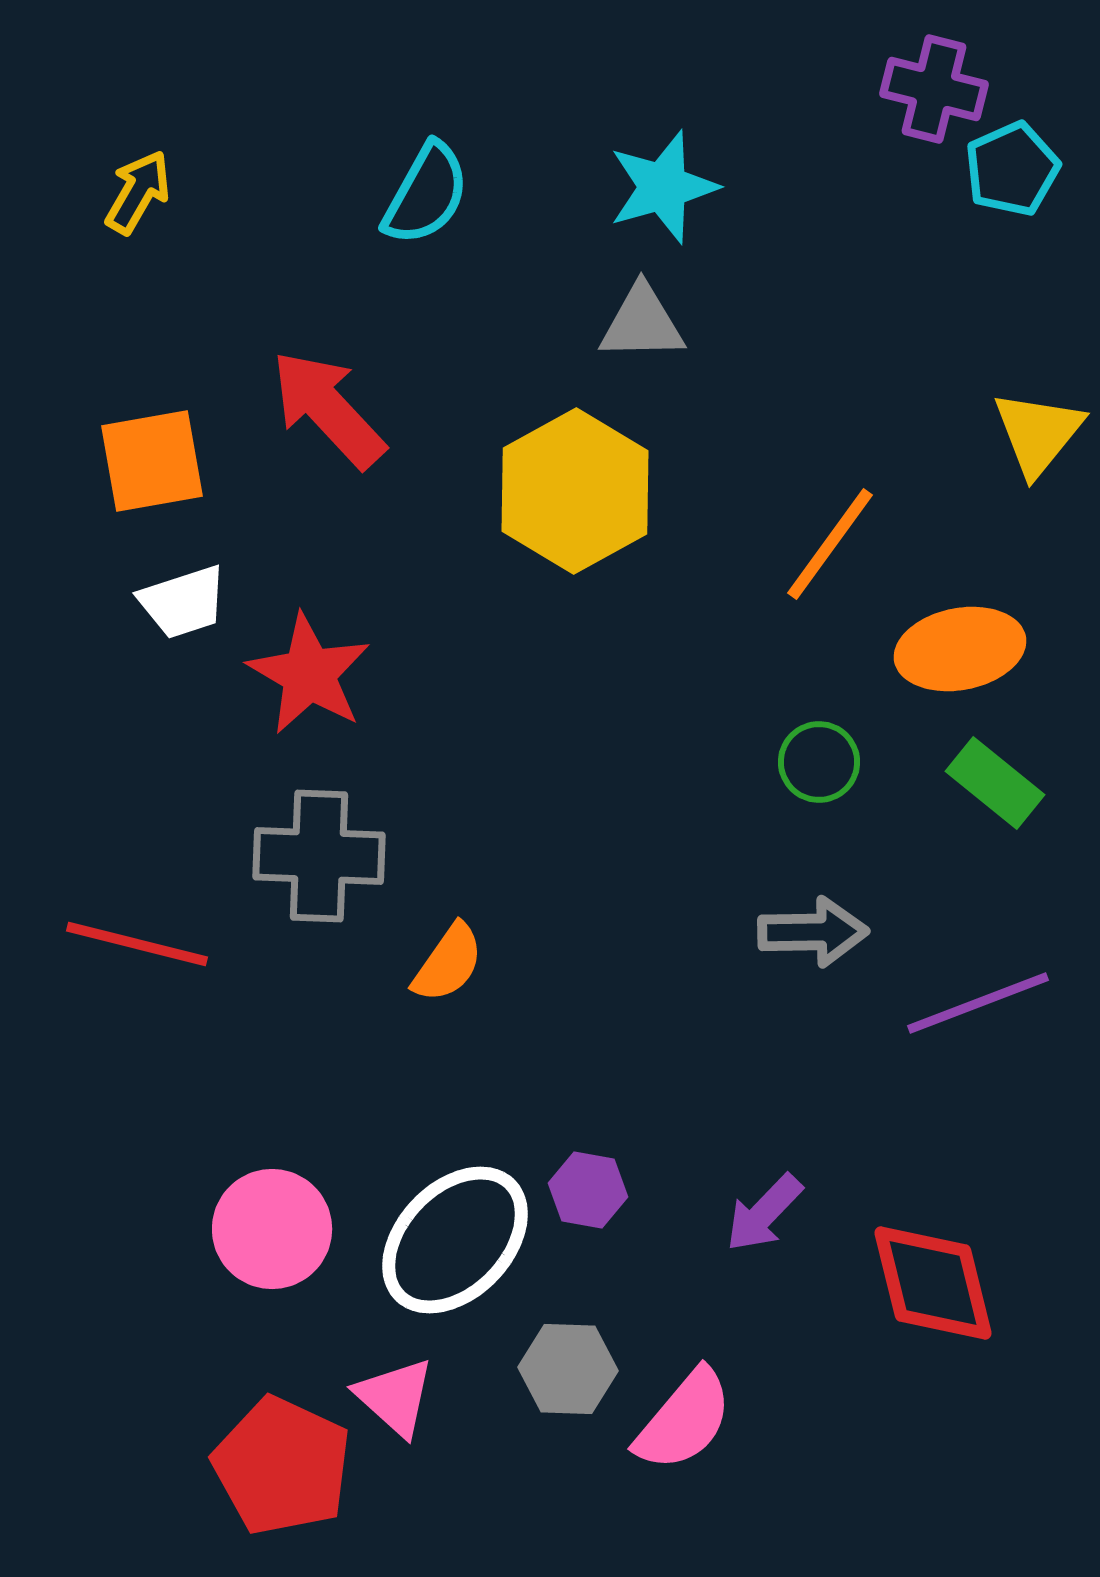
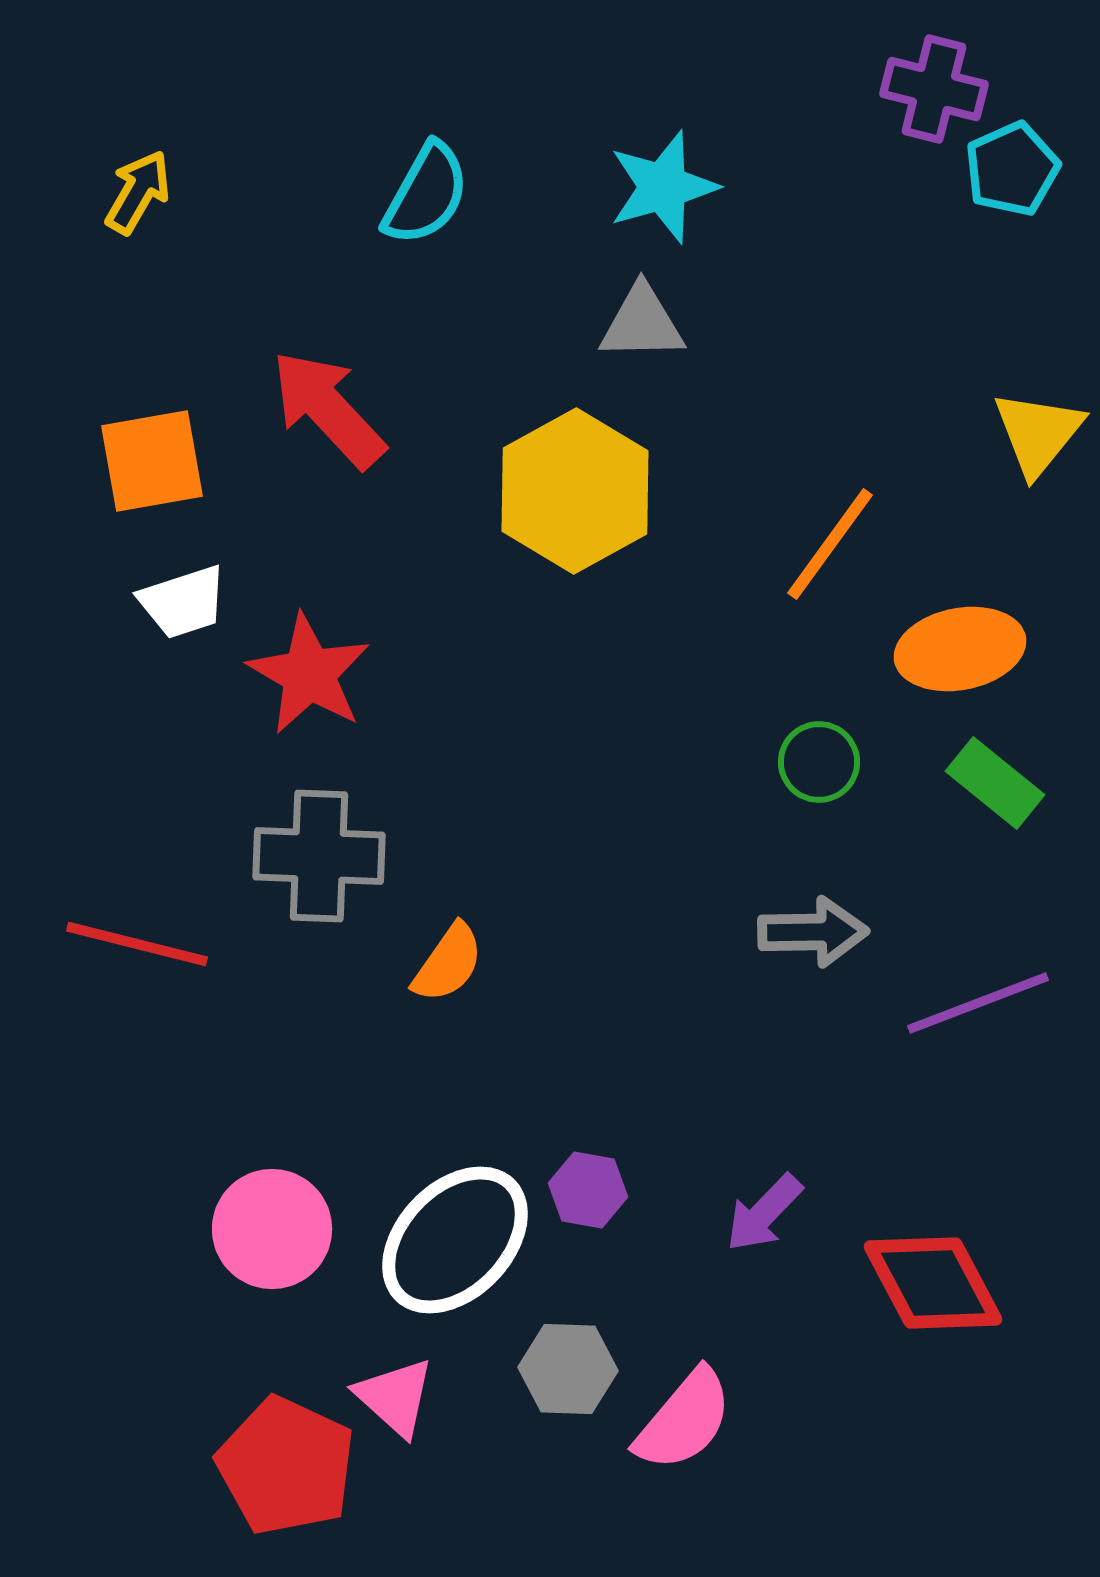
red diamond: rotated 14 degrees counterclockwise
red pentagon: moved 4 px right
